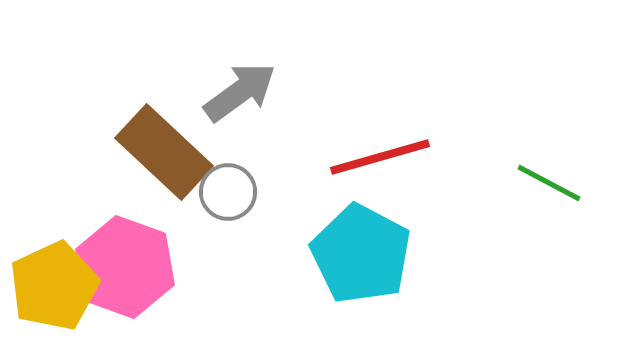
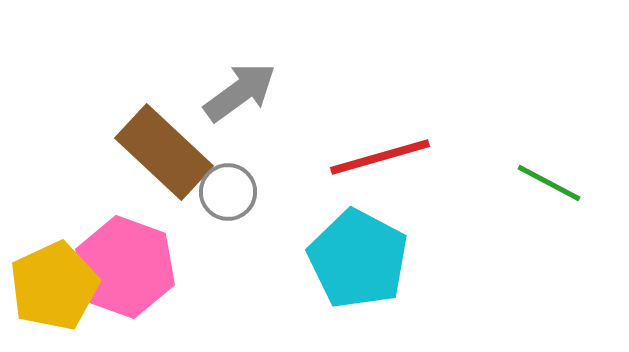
cyan pentagon: moved 3 px left, 5 px down
